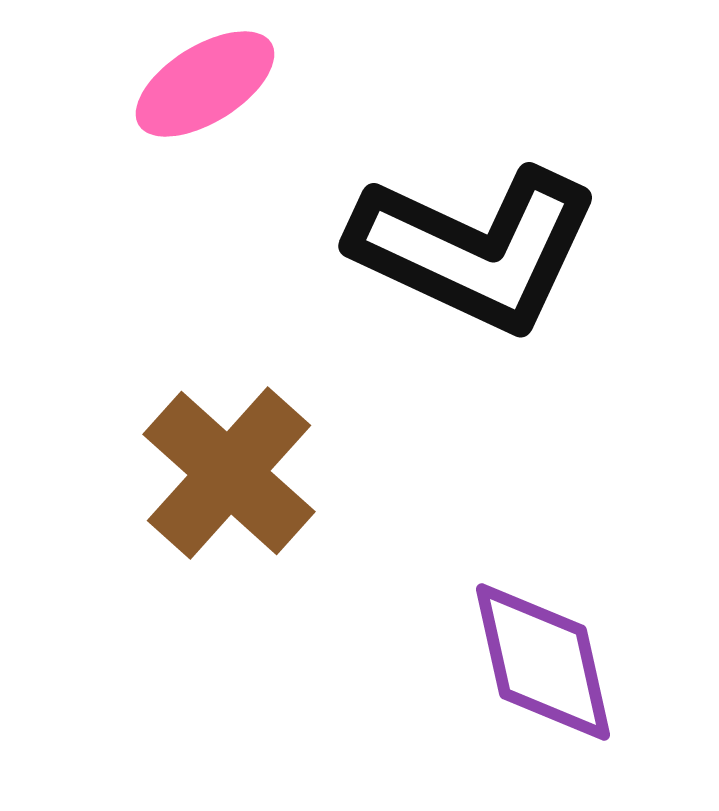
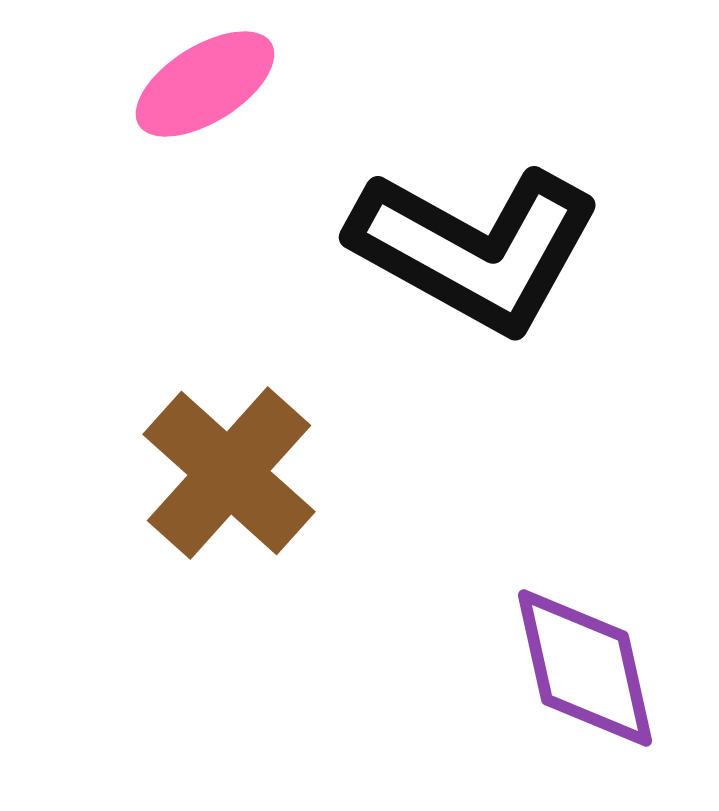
black L-shape: rotated 4 degrees clockwise
purple diamond: moved 42 px right, 6 px down
